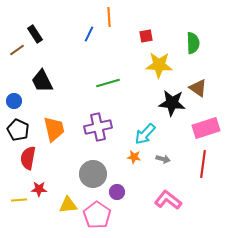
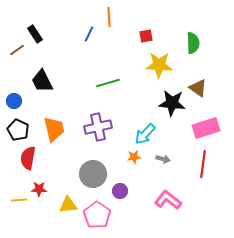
orange star: rotated 16 degrees counterclockwise
purple circle: moved 3 px right, 1 px up
